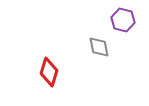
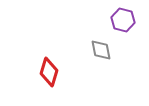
gray diamond: moved 2 px right, 3 px down
